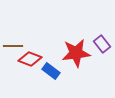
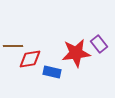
purple rectangle: moved 3 px left
red diamond: rotated 30 degrees counterclockwise
blue rectangle: moved 1 px right, 1 px down; rotated 24 degrees counterclockwise
